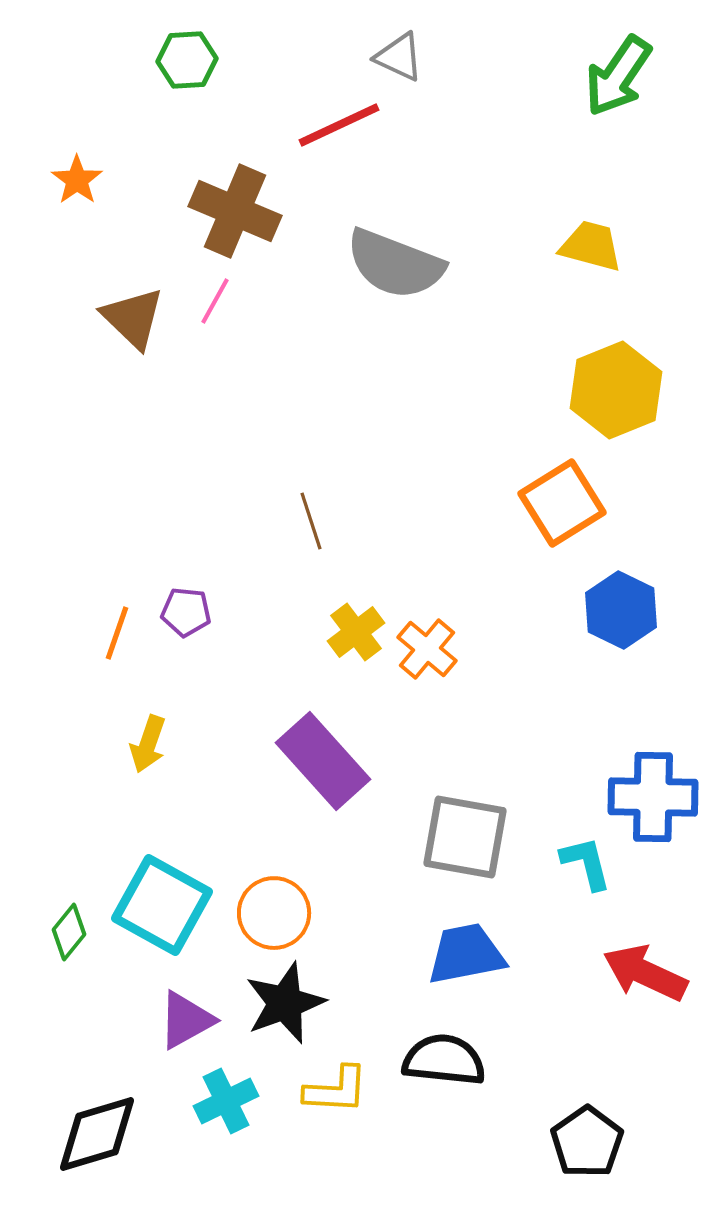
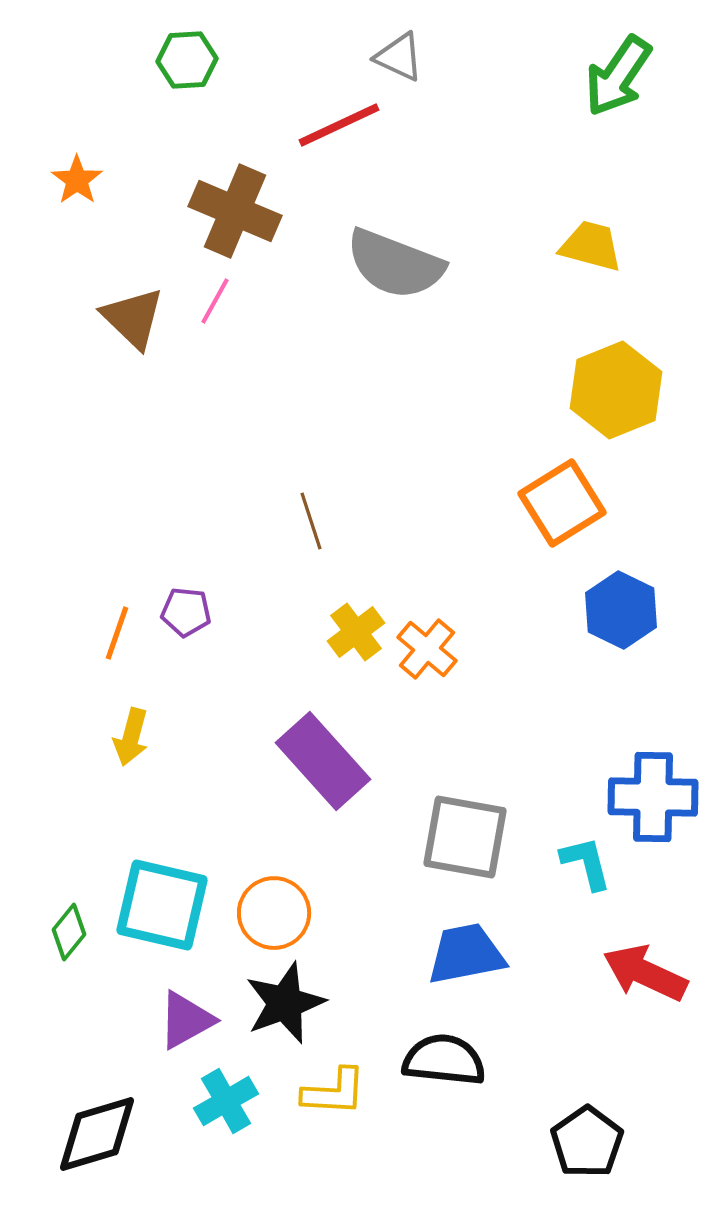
yellow arrow: moved 17 px left, 7 px up; rotated 4 degrees counterclockwise
cyan square: rotated 16 degrees counterclockwise
yellow L-shape: moved 2 px left, 2 px down
cyan cross: rotated 4 degrees counterclockwise
